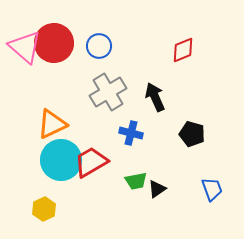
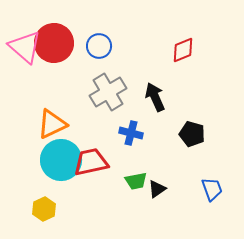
red trapezoid: rotated 18 degrees clockwise
